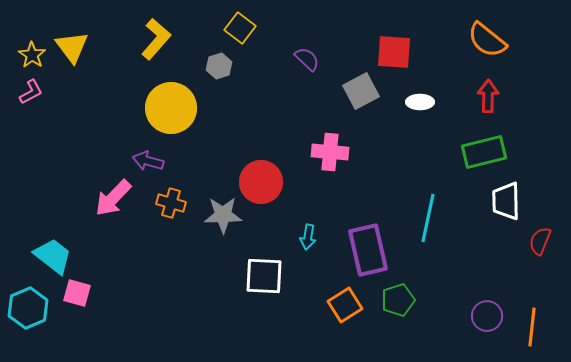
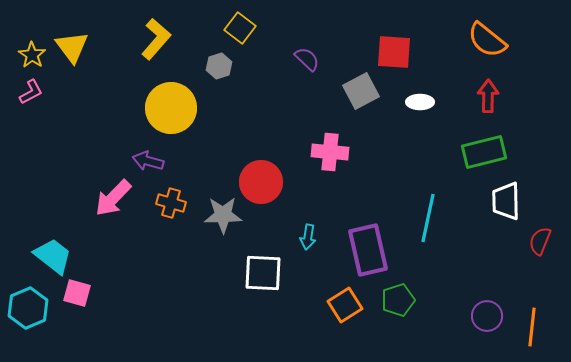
white square: moved 1 px left, 3 px up
